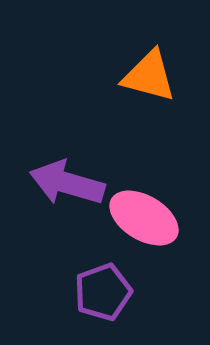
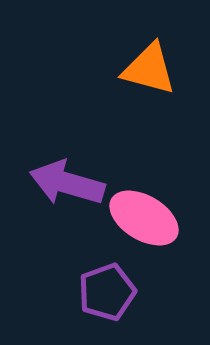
orange triangle: moved 7 px up
purple pentagon: moved 4 px right
